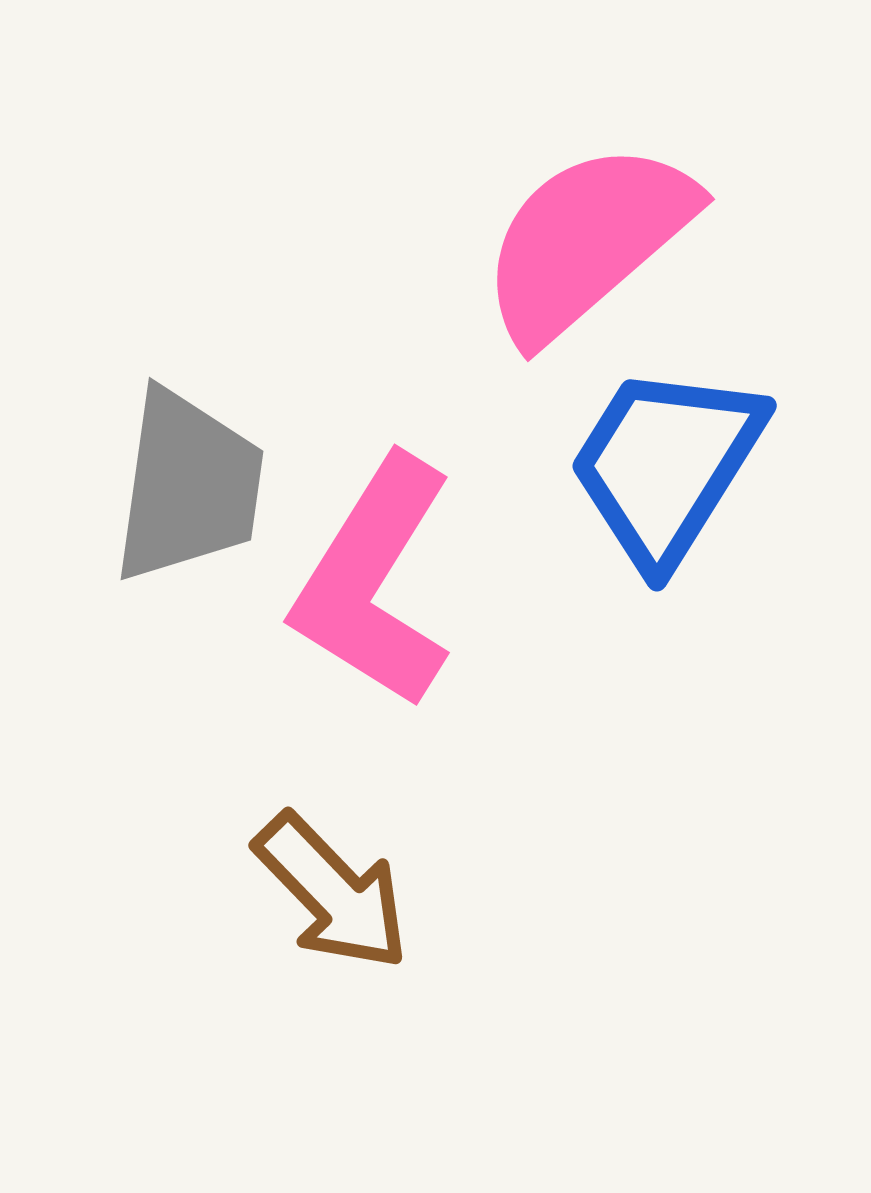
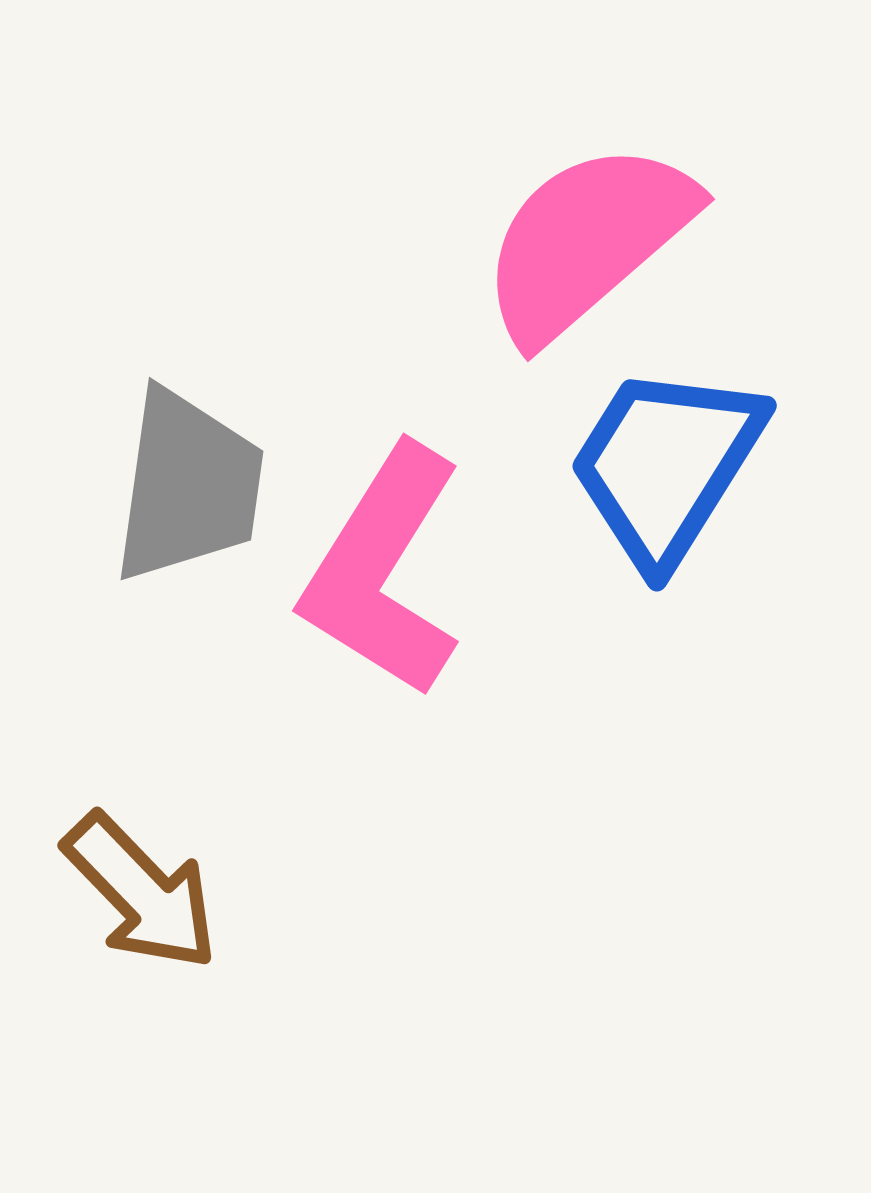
pink L-shape: moved 9 px right, 11 px up
brown arrow: moved 191 px left
